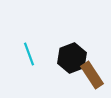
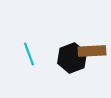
brown rectangle: moved 24 px up; rotated 60 degrees counterclockwise
